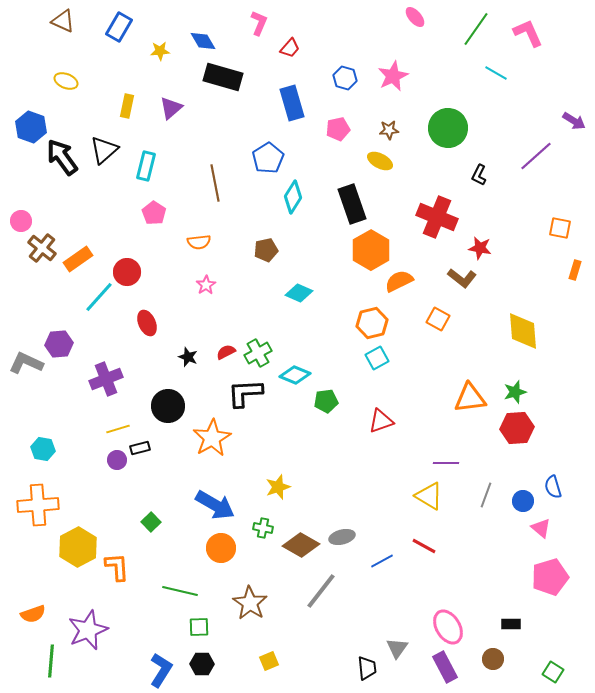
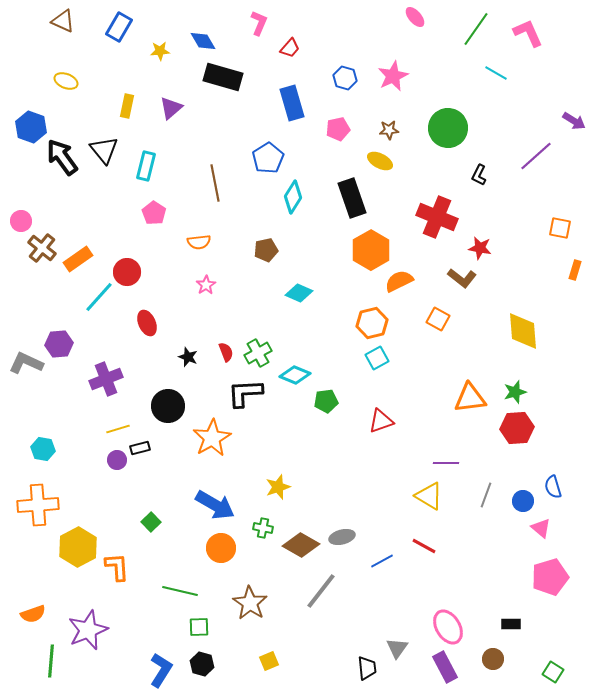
black triangle at (104, 150): rotated 28 degrees counterclockwise
black rectangle at (352, 204): moved 6 px up
red semicircle at (226, 352): rotated 96 degrees clockwise
black hexagon at (202, 664): rotated 15 degrees clockwise
